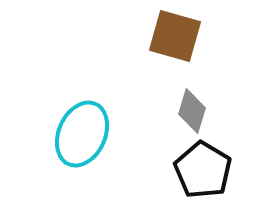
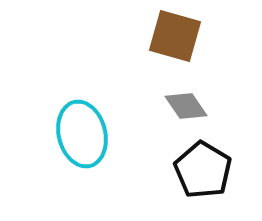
gray diamond: moved 6 px left, 5 px up; rotated 51 degrees counterclockwise
cyan ellipse: rotated 38 degrees counterclockwise
